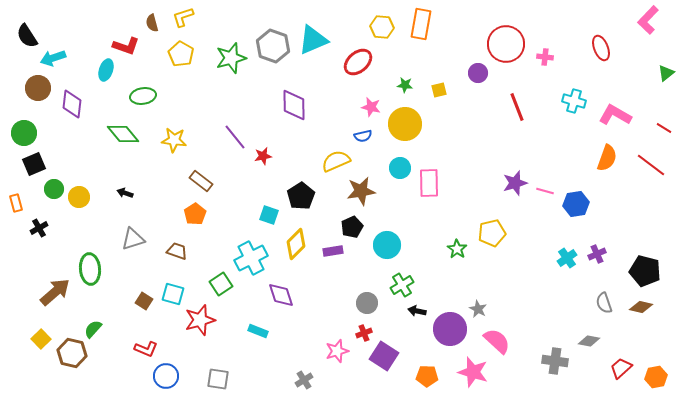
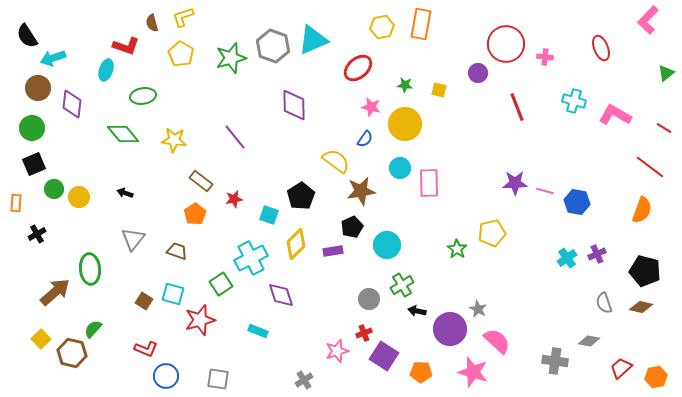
yellow hexagon at (382, 27): rotated 15 degrees counterclockwise
red ellipse at (358, 62): moved 6 px down
yellow square at (439, 90): rotated 28 degrees clockwise
green circle at (24, 133): moved 8 px right, 5 px up
blue semicircle at (363, 136): moved 2 px right, 3 px down; rotated 42 degrees counterclockwise
red star at (263, 156): moved 29 px left, 43 px down
orange semicircle at (607, 158): moved 35 px right, 52 px down
yellow semicircle at (336, 161): rotated 60 degrees clockwise
red line at (651, 165): moved 1 px left, 2 px down
purple star at (515, 183): rotated 15 degrees clockwise
orange rectangle at (16, 203): rotated 18 degrees clockwise
blue hexagon at (576, 204): moved 1 px right, 2 px up; rotated 20 degrees clockwise
black cross at (39, 228): moved 2 px left, 6 px down
gray triangle at (133, 239): rotated 35 degrees counterclockwise
gray circle at (367, 303): moved 2 px right, 4 px up
orange pentagon at (427, 376): moved 6 px left, 4 px up
